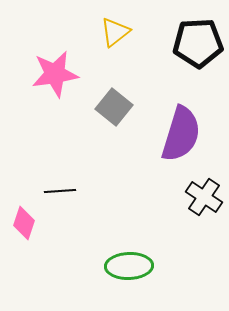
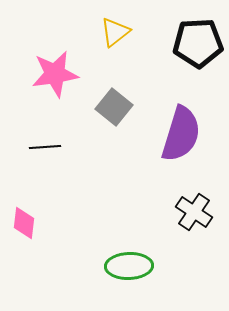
black line: moved 15 px left, 44 px up
black cross: moved 10 px left, 15 px down
pink diamond: rotated 12 degrees counterclockwise
